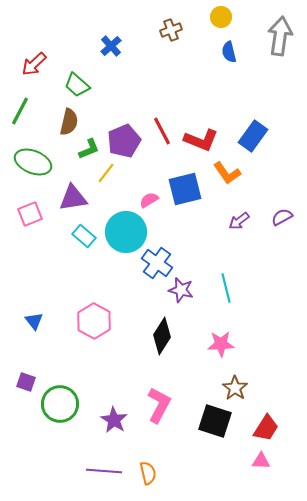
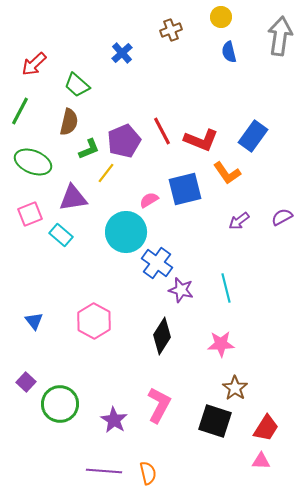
blue cross at (111, 46): moved 11 px right, 7 px down
cyan rectangle at (84, 236): moved 23 px left, 1 px up
purple square at (26, 382): rotated 24 degrees clockwise
